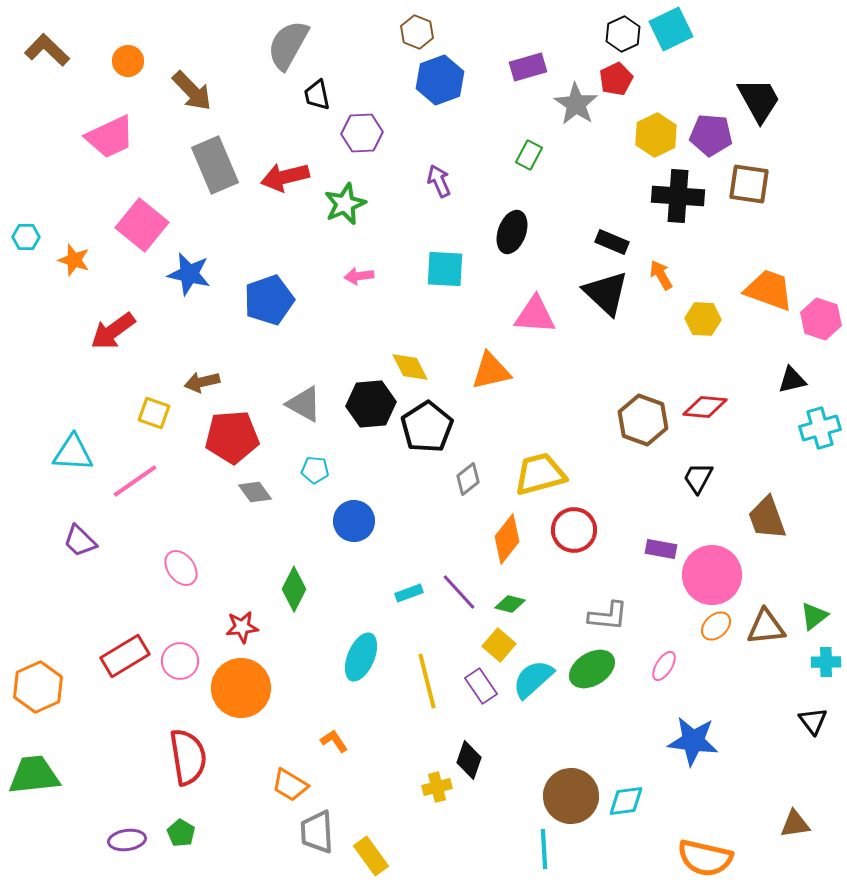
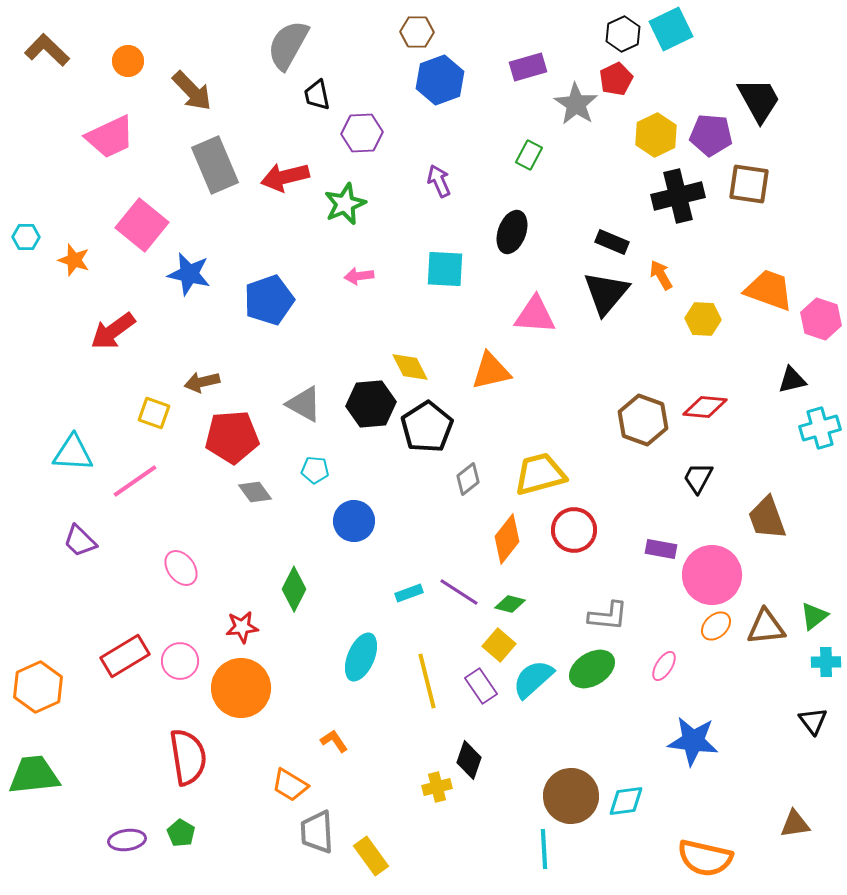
brown hexagon at (417, 32): rotated 20 degrees counterclockwise
black cross at (678, 196): rotated 18 degrees counterclockwise
black triangle at (606, 293): rotated 27 degrees clockwise
purple line at (459, 592): rotated 15 degrees counterclockwise
